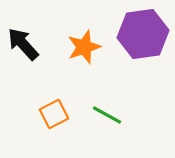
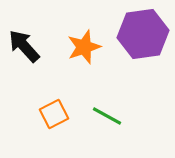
black arrow: moved 1 px right, 2 px down
green line: moved 1 px down
